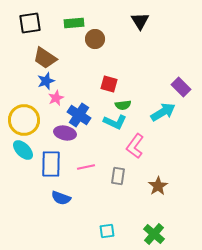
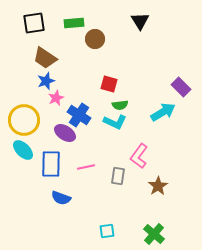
black square: moved 4 px right
green semicircle: moved 3 px left
purple ellipse: rotated 20 degrees clockwise
pink L-shape: moved 4 px right, 10 px down
